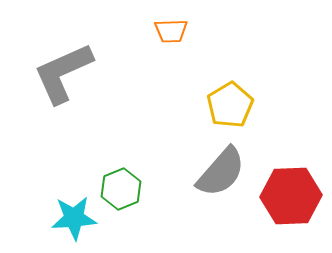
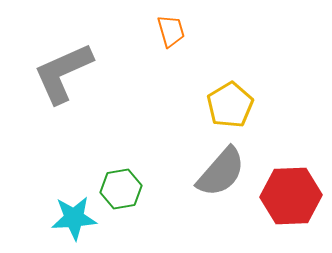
orange trapezoid: rotated 104 degrees counterclockwise
green hexagon: rotated 12 degrees clockwise
